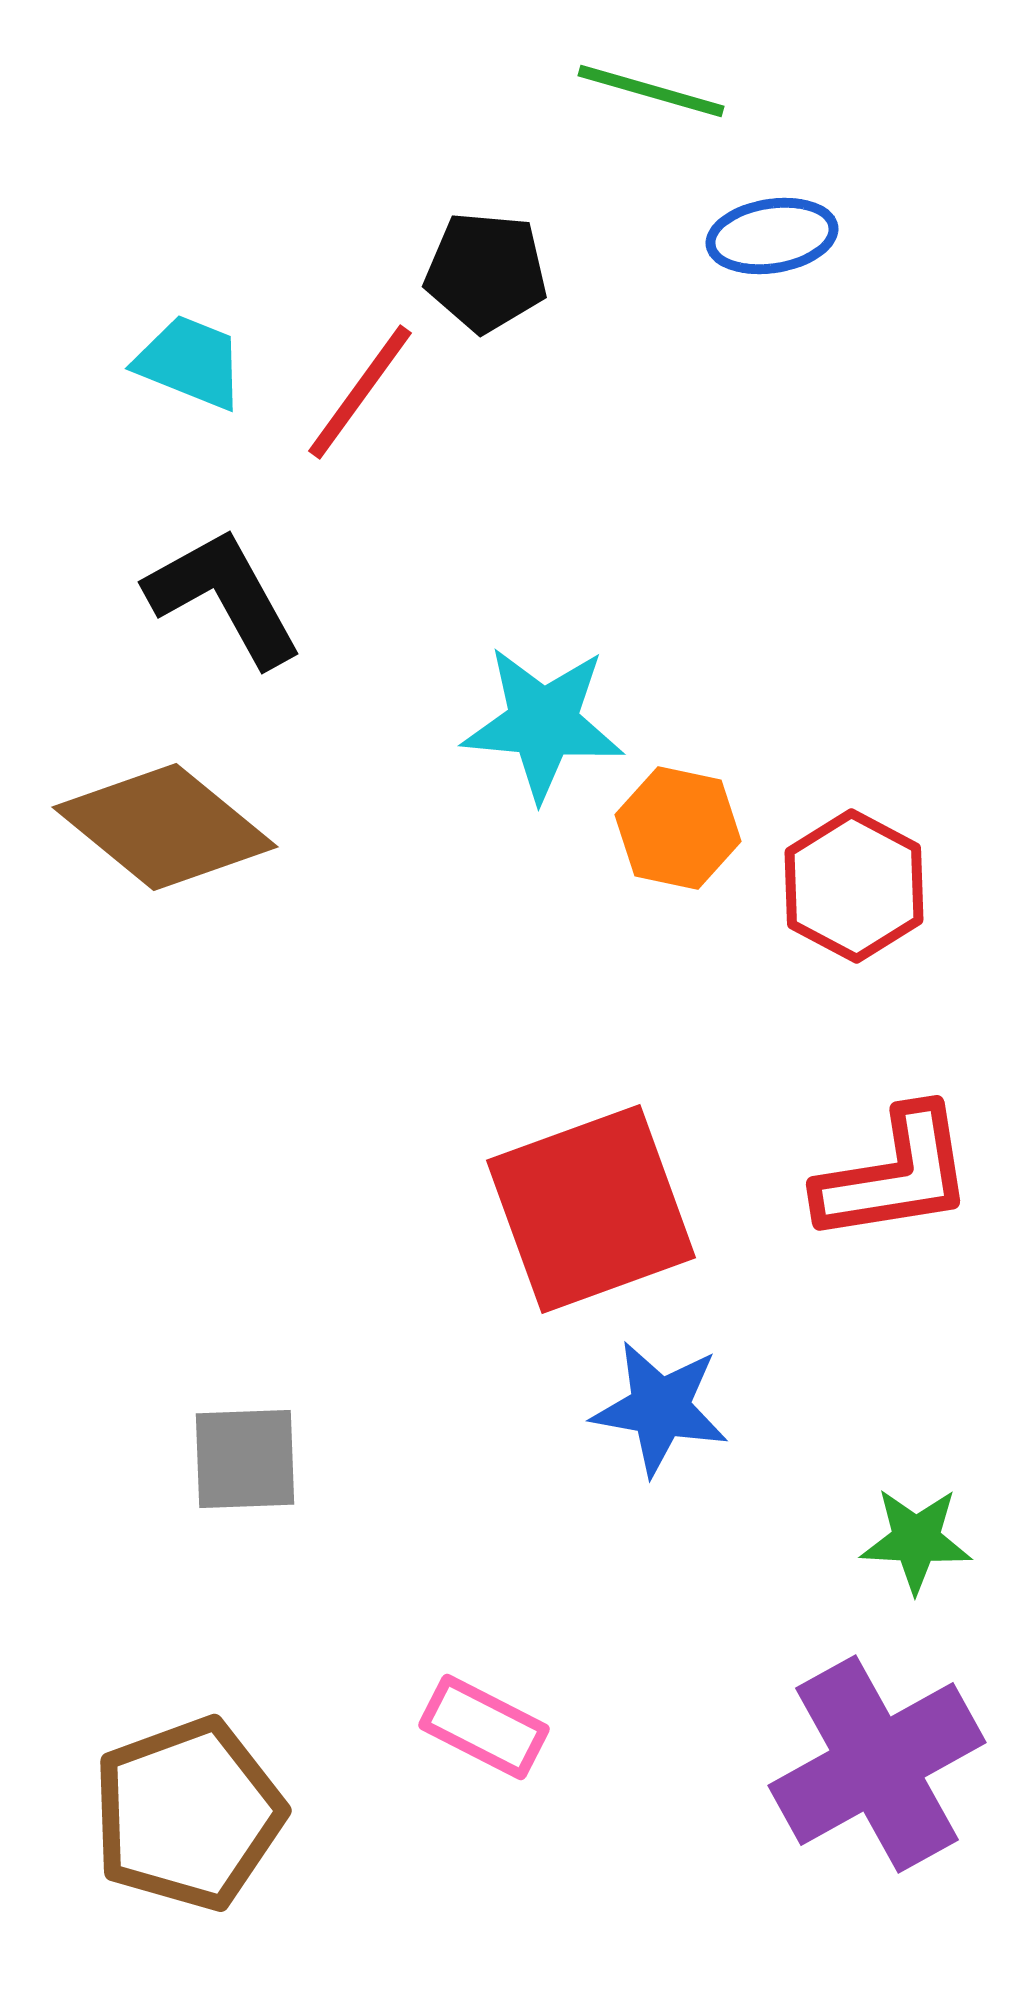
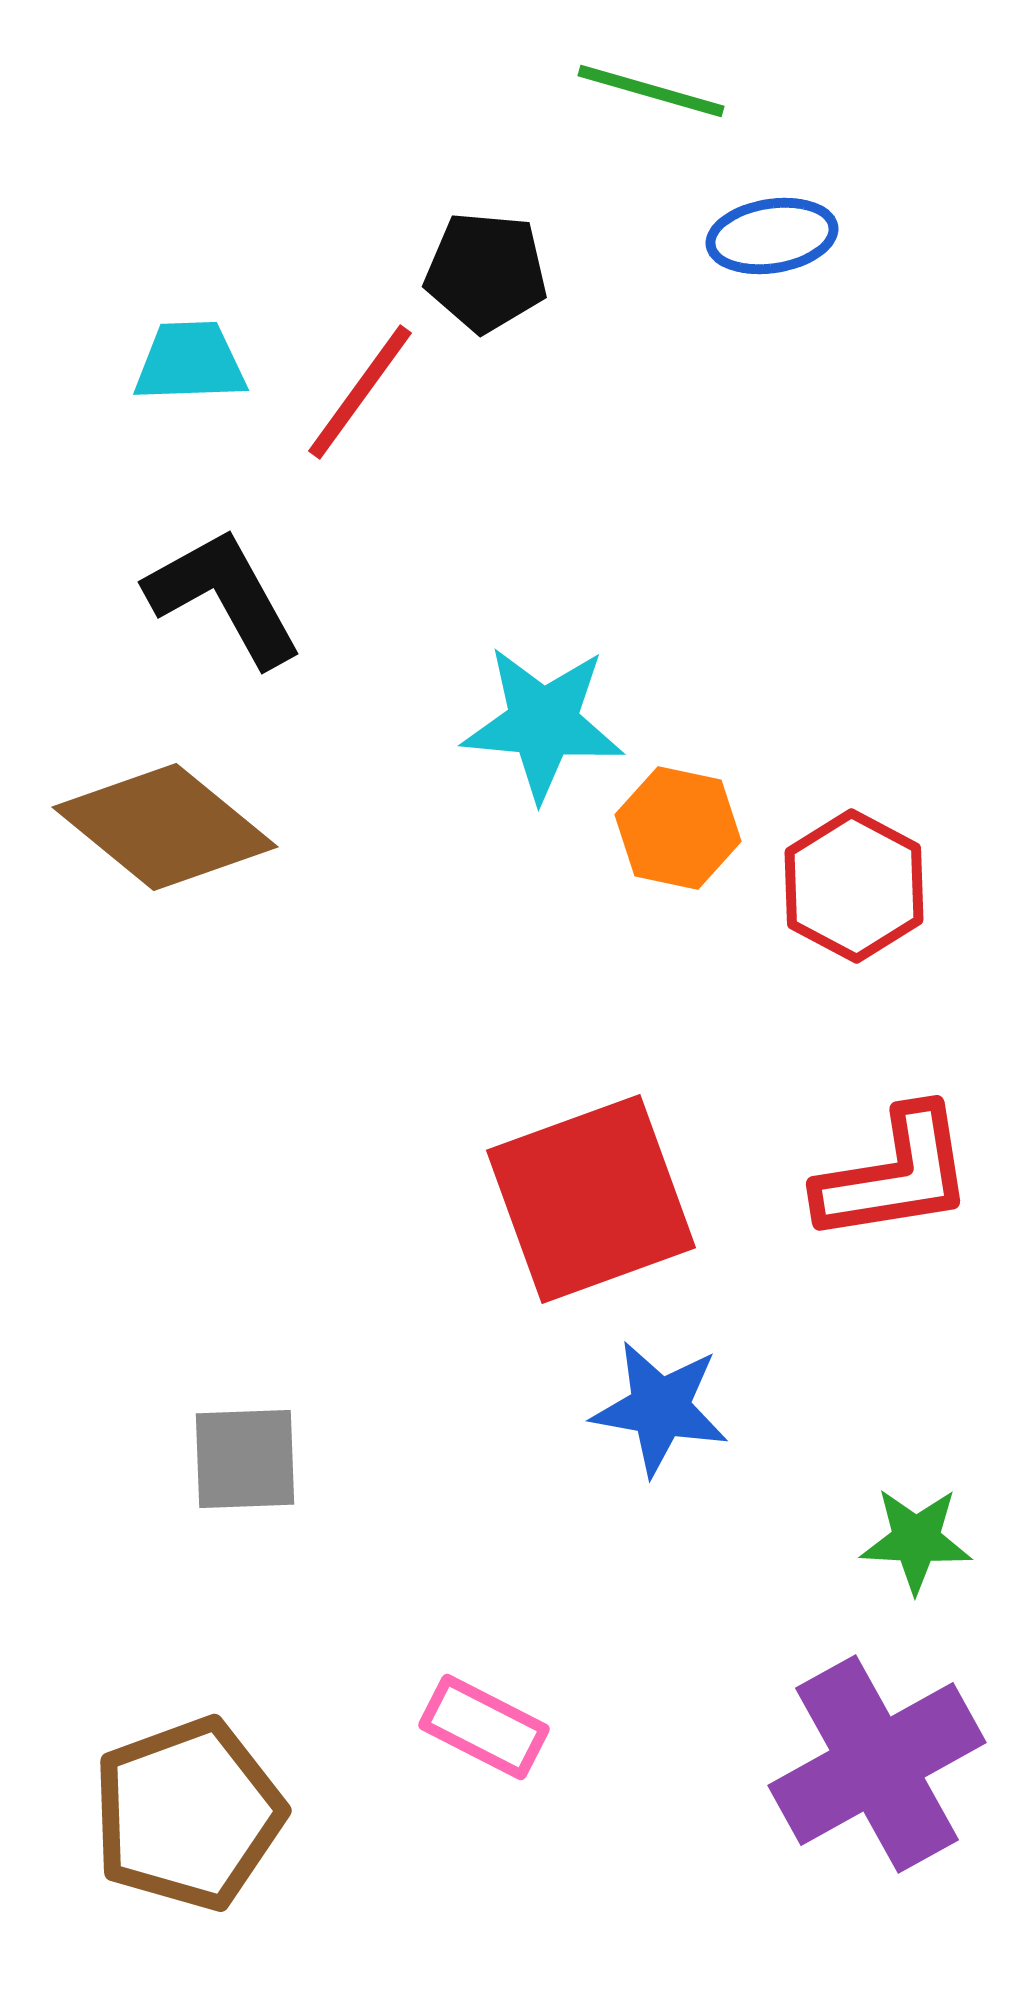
cyan trapezoid: rotated 24 degrees counterclockwise
red square: moved 10 px up
